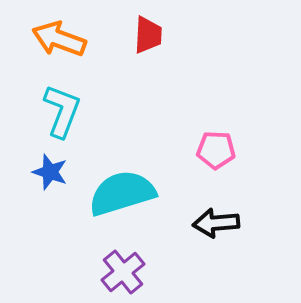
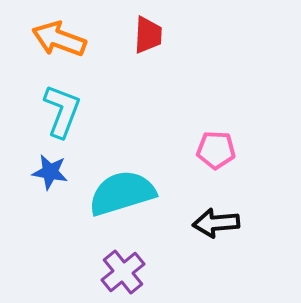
blue star: rotated 9 degrees counterclockwise
